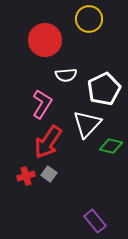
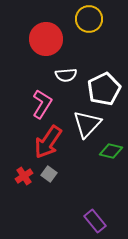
red circle: moved 1 px right, 1 px up
green diamond: moved 5 px down
red cross: moved 2 px left; rotated 18 degrees counterclockwise
